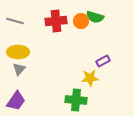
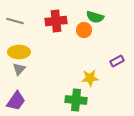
orange circle: moved 3 px right, 9 px down
yellow ellipse: moved 1 px right
purple rectangle: moved 14 px right
